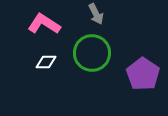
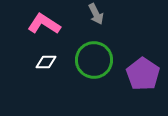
green circle: moved 2 px right, 7 px down
